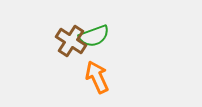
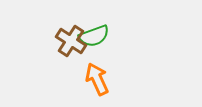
orange arrow: moved 2 px down
